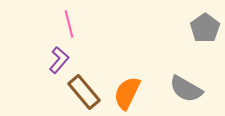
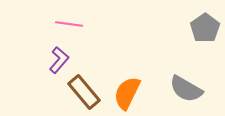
pink line: rotated 68 degrees counterclockwise
